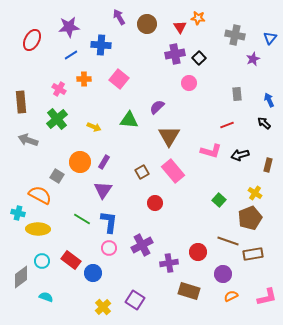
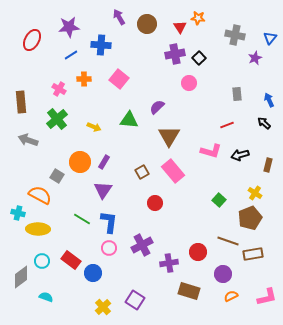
purple star at (253, 59): moved 2 px right, 1 px up
